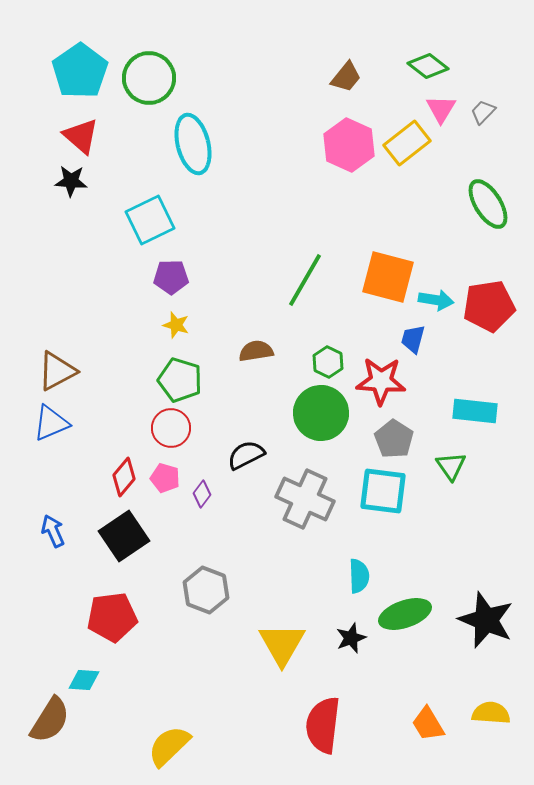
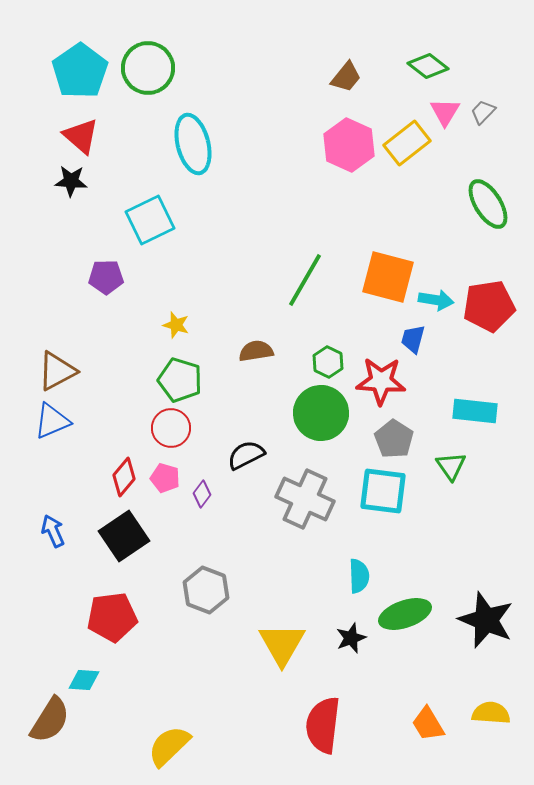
green circle at (149, 78): moved 1 px left, 10 px up
pink triangle at (441, 109): moved 4 px right, 3 px down
purple pentagon at (171, 277): moved 65 px left
blue triangle at (51, 423): moved 1 px right, 2 px up
